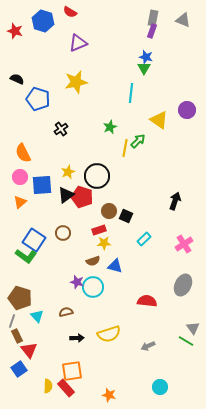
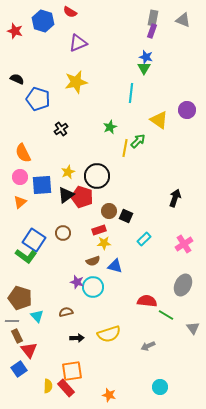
black arrow at (175, 201): moved 3 px up
gray line at (12, 321): rotated 72 degrees clockwise
green line at (186, 341): moved 20 px left, 26 px up
